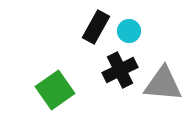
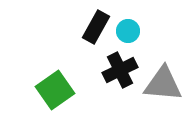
cyan circle: moved 1 px left
